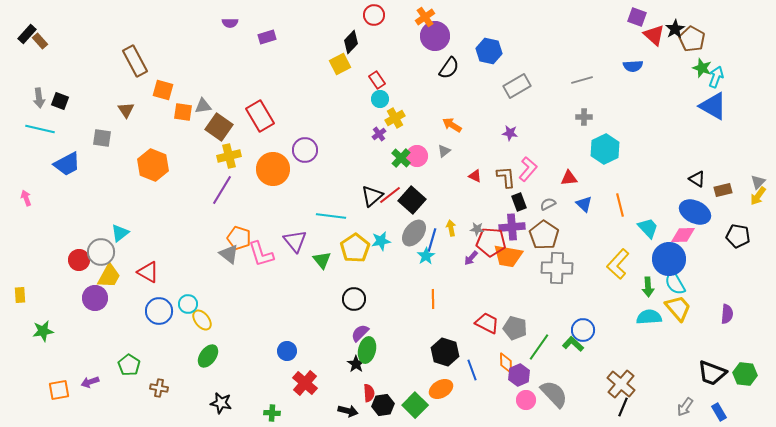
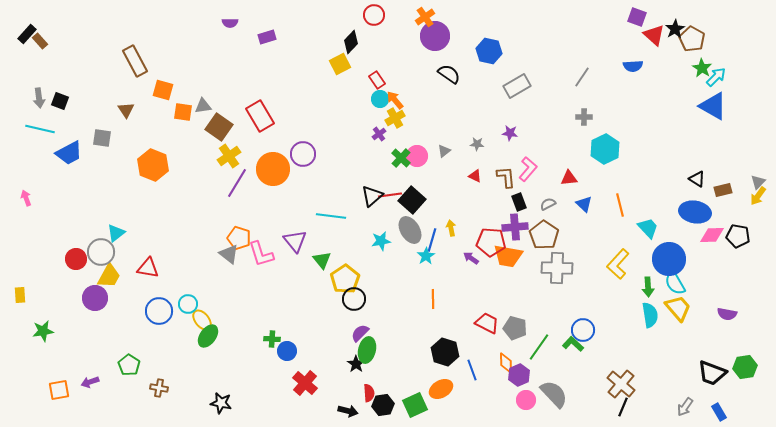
black semicircle at (449, 68): moved 6 px down; rotated 90 degrees counterclockwise
green star at (702, 68): rotated 12 degrees clockwise
cyan arrow at (716, 77): rotated 25 degrees clockwise
gray line at (582, 80): moved 3 px up; rotated 40 degrees counterclockwise
orange arrow at (452, 125): moved 57 px left, 25 px up; rotated 18 degrees clockwise
purple circle at (305, 150): moved 2 px left, 4 px down
yellow cross at (229, 156): rotated 20 degrees counterclockwise
blue trapezoid at (67, 164): moved 2 px right, 11 px up
purple line at (222, 190): moved 15 px right, 7 px up
red line at (390, 195): rotated 30 degrees clockwise
blue ellipse at (695, 212): rotated 16 degrees counterclockwise
purple cross at (512, 227): moved 3 px right
gray star at (477, 229): moved 85 px up
cyan triangle at (120, 233): moved 4 px left
gray ellipse at (414, 233): moved 4 px left, 3 px up; rotated 68 degrees counterclockwise
pink diamond at (683, 235): moved 29 px right
yellow pentagon at (355, 248): moved 10 px left, 31 px down
purple arrow at (471, 258): rotated 84 degrees clockwise
red circle at (79, 260): moved 3 px left, 1 px up
red triangle at (148, 272): moved 4 px up; rotated 20 degrees counterclockwise
purple semicircle at (727, 314): rotated 96 degrees clockwise
cyan semicircle at (649, 317): moved 1 px right, 2 px up; rotated 85 degrees clockwise
green ellipse at (208, 356): moved 20 px up
green hexagon at (745, 374): moved 7 px up; rotated 15 degrees counterclockwise
green square at (415, 405): rotated 20 degrees clockwise
green cross at (272, 413): moved 74 px up
